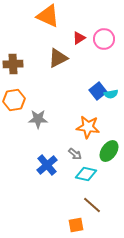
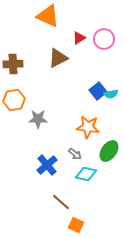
brown line: moved 31 px left, 3 px up
orange square: rotated 35 degrees clockwise
